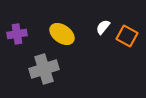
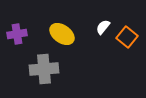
orange square: moved 1 px down; rotated 10 degrees clockwise
gray cross: rotated 12 degrees clockwise
